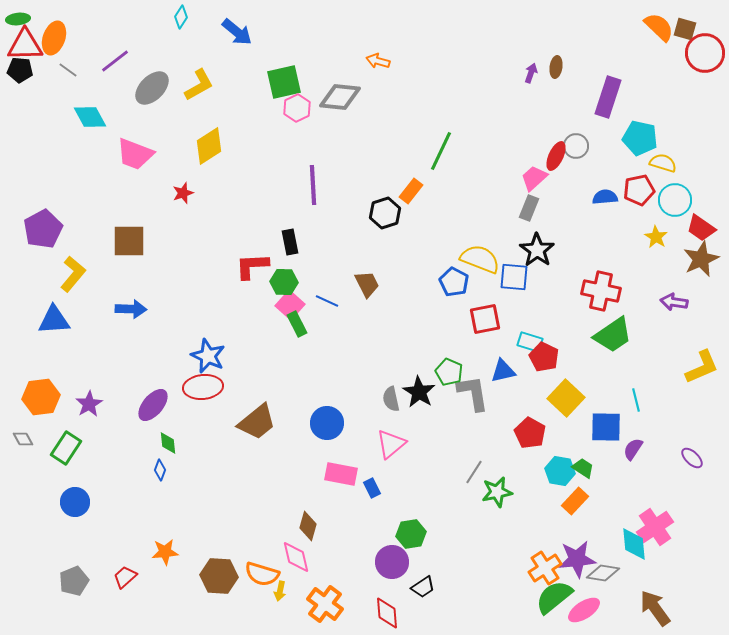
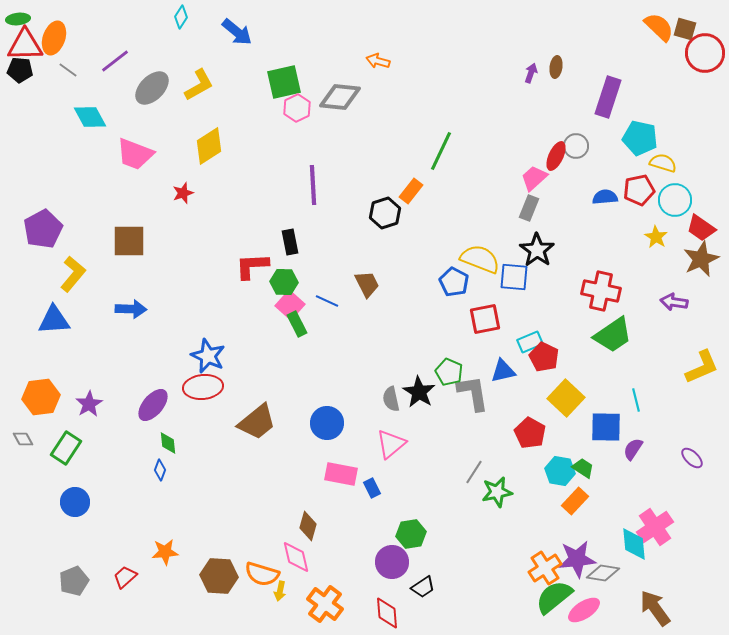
cyan rectangle at (530, 342): rotated 40 degrees counterclockwise
